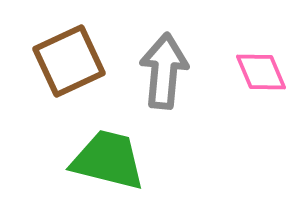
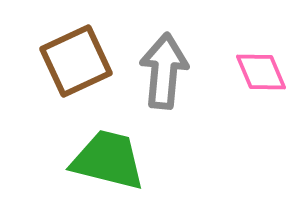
brown square: moved 7 px right
